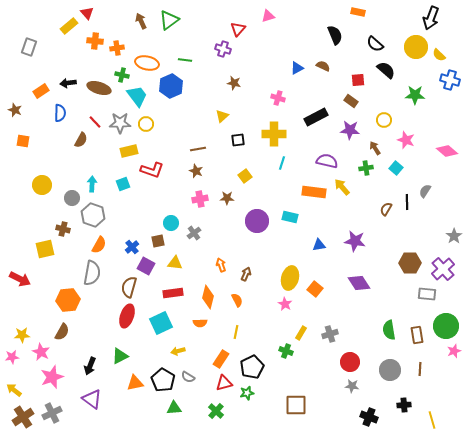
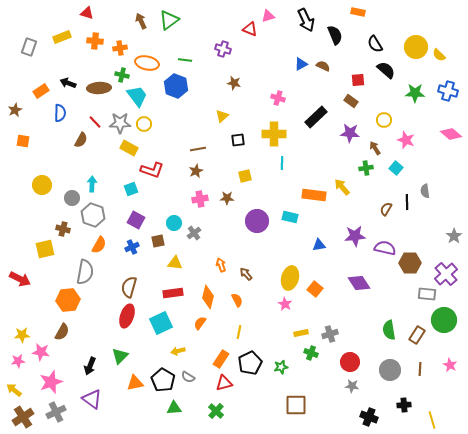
red triangle at (87, 13): rotated 32 degrees counterclockwise
black arrow at (431, 18): moved 125 px left, 2 px down; rotated 45 degrees counterclockwise
yellow rectangle at (69, 26): moved 7 px left, 11 px down; rotated 18 degrees clockwise
red triangle at (238, 29): moved 12 px right; rotated 49 degrees counterclockwise
black semicircle at (375, 44): rotated 18 degrees clockwise
orange cross at (117, 48): moved 3 px right
blue triangle at (297, 68): moved 4 px right, 4 px up
blue cross at (450, 80): moved 2 px left, 11 px down
black arrow at (68, 83): rotated 28 degrees clockwise
blue hexagon at (171, 86): moved 5 px right; rotated 15 degrees counterclockwise
brown ellipse at (99, 88): rotated 20 degrees counterclockwise
green star at (415, 95): moved 2 px up
brown star at (15, 110): rotated 24 degrees clockwise
black rectangle at (316, 117): rotated 15 degrees counterclockwise
yellow circle at (146, 124): moved 2 px left
purple star at (350, 130): moved 3 px down
yellow rectangle at (129, 151): moved 3 px up; rotated 42 degrees clockwise
pink diamond at (447, 151): moved 4 px right, 17 px up
purple semicircle at (327, 161): moved 58 px right, 87 px down
cyan line at (282, 163): rotated 16 degrees counterclockwise
brown star at (196, 171): rotated 24 degrees clockwise
yellow square at (245, 176): rotated 24 degrees clockwise
cyan square at (123, 184): moved 8 px right, 5 px down
gray semicircle at (425, 191): rotated 40 degrees counterclockwise
orange rectangle at (314, 192): moved 3 px down
cyan circle at (171, 223): moved 3 px right
purple star at (355, 241): moved 5 px up; rotated 15 degrees counterclockwise
blue cross at (132, 247): rotated 16 degrees clockwise
purple square at (146, 266): moved 10 px left, 46 px up
purple cross at (443, 269): moved 3 px right, 5 px down
gray semicircle at (92, 273): moved 7 px left, 1 px up
brown arrow at (246, 274): rotated 64 degrees counterclockwise
orange semicircle at (200, 323): rotated 128 degrees clockwise
green circle at (446, 326): moved 2 px left, 6 px up
yellow line at (236, 332): moved 3 px right
yellow rectangle at (301, 333): rotated 48 degrees clockwise
brown rectangle at (417, 335): rotated 42 degrees clockwise
green cross at (286, 351): moved 25 px right, 2 px down
pink star at (454, 351): moved 4 px left, 14 px down; rotated 24 degrees counterclockwise
pink star at (41, 352): rotated 18 degrees counterclockwise
green triangle at (120, 356): rotated 18 degrees counterclockwise
pink star at (12, 357): moved 6 px right, 4 px down
black pentagon at (252, 367): moved 2 px left, 4 px up
pink star at (52, 377): moved 1 px left, 5 px down
green star at (247, 393): moved 34 px right, 26 px up
gray cross at (52, 413): moved 4 px right, 1 px up
